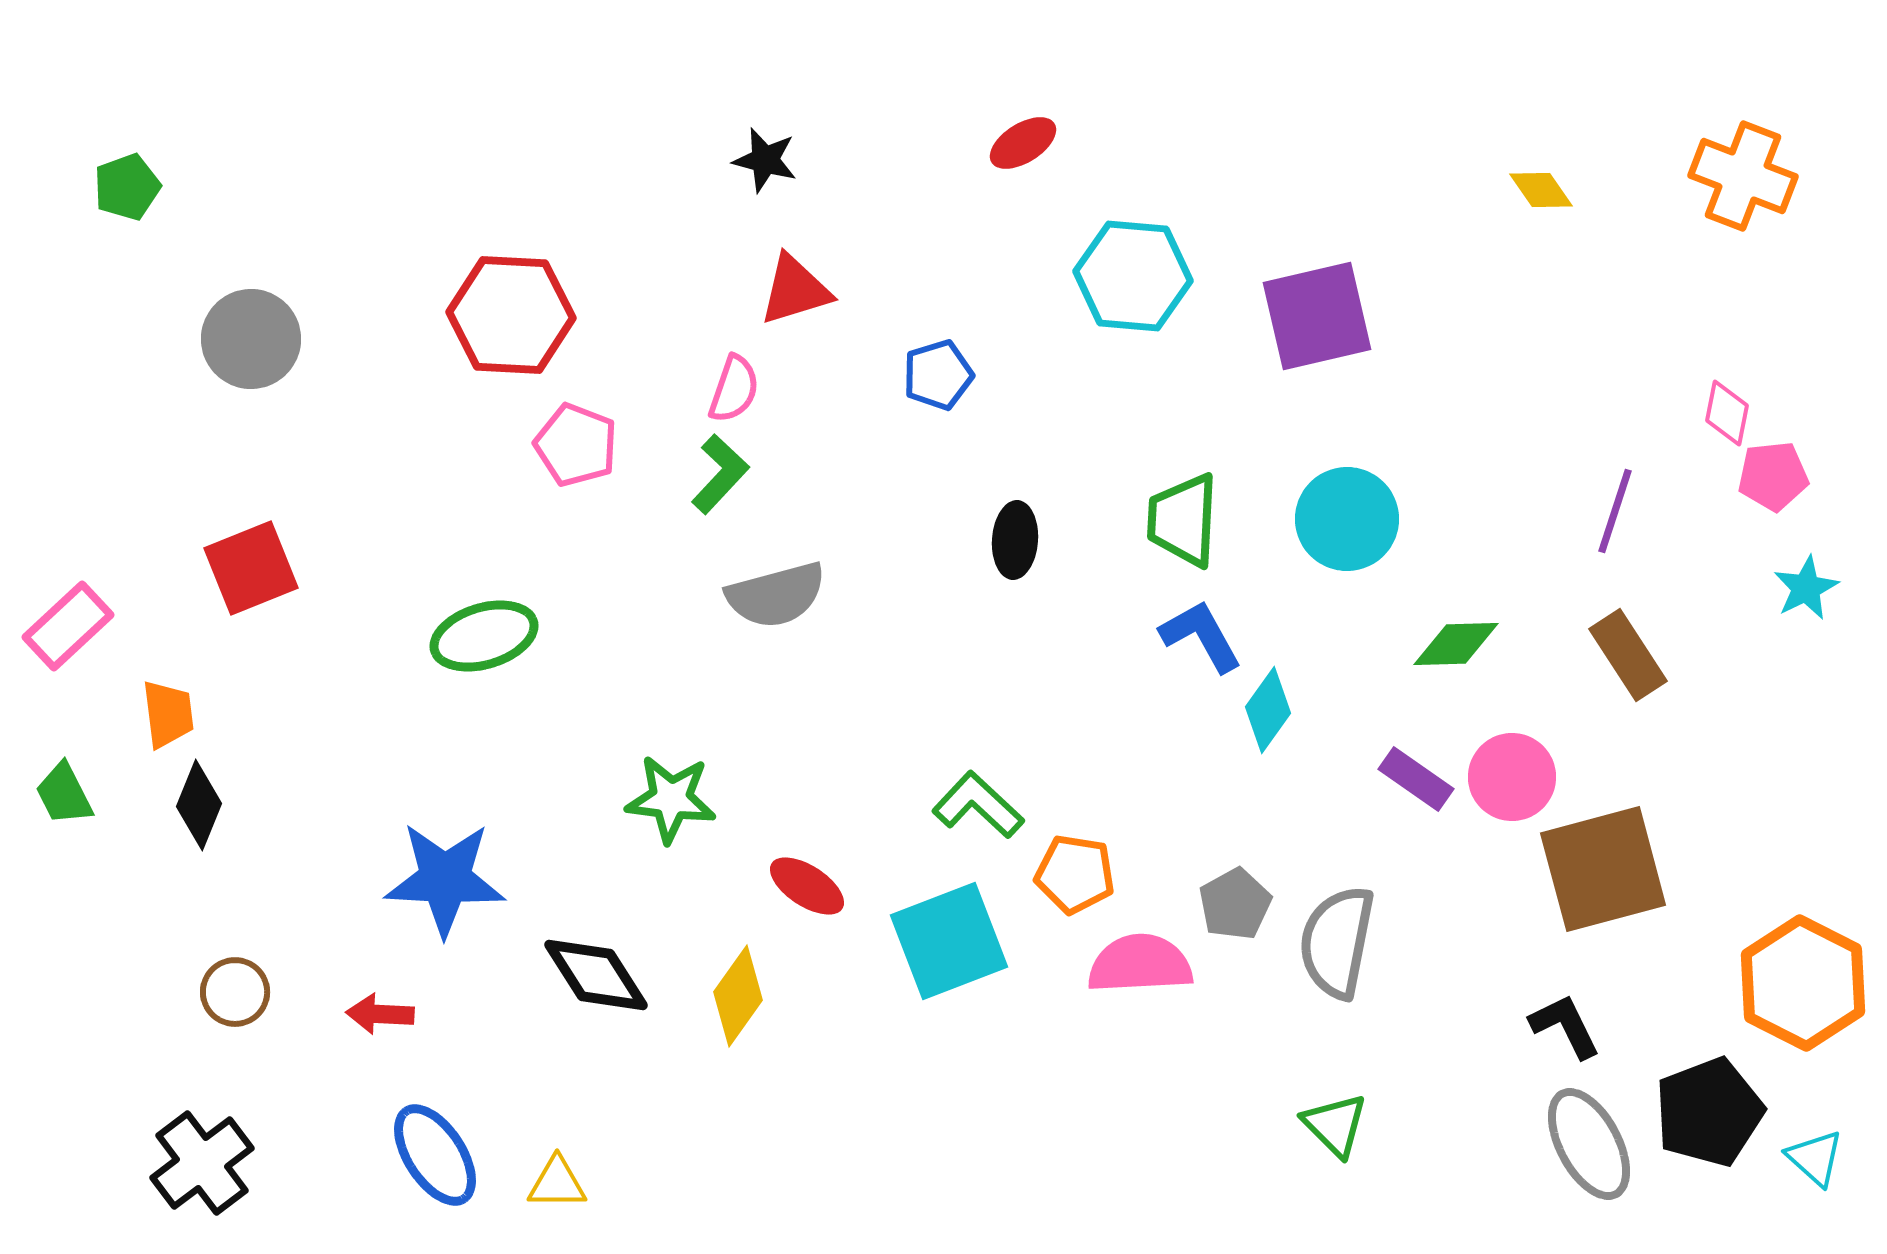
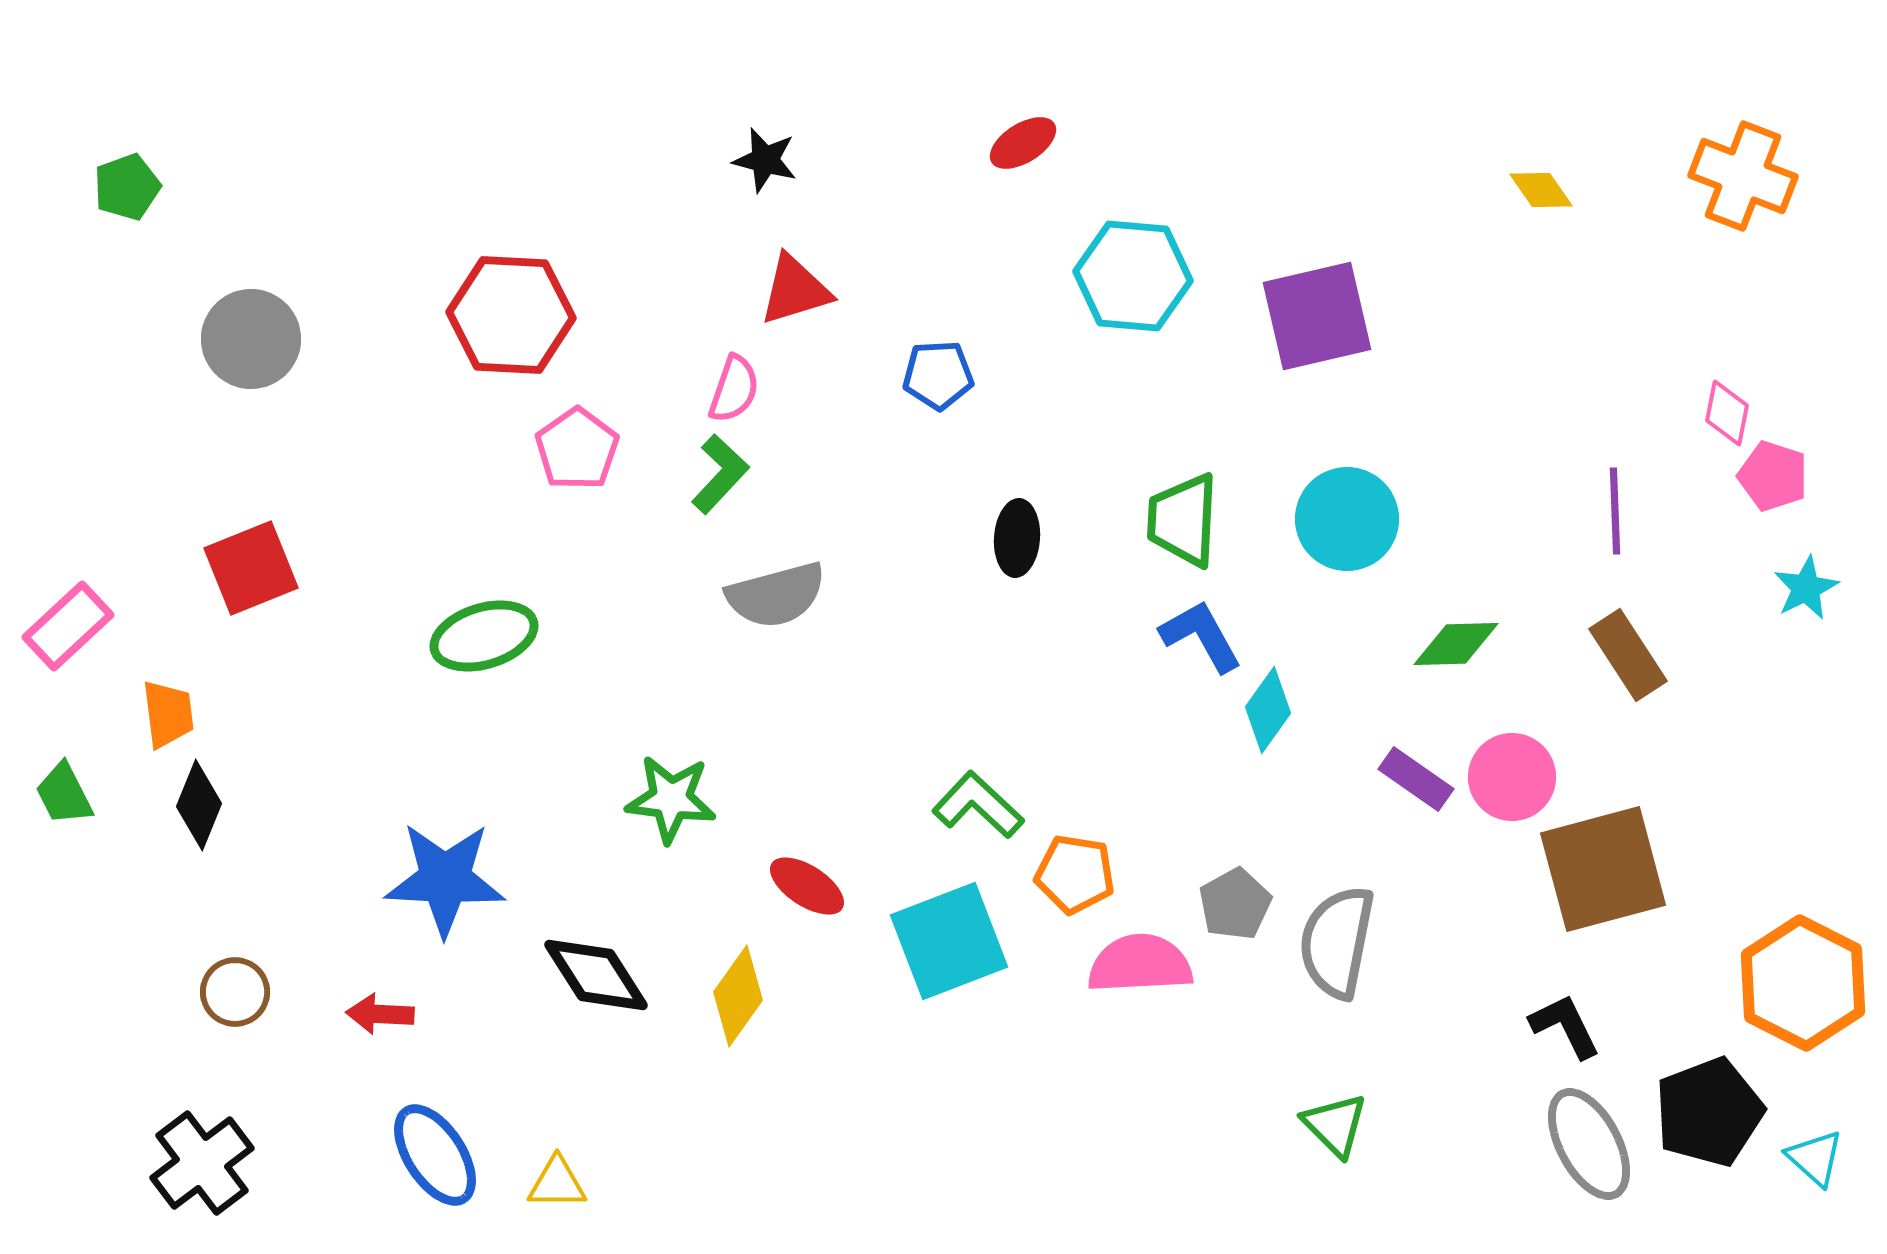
blue pentagon at (938, 375): rotated 14 degrees clockwise
pink pentagon at (576, 445): moved 1 px right, 4 px down; rotated 16 degrees clockwise
pink pentagon at (1773, 476): rotated 24 degrees clockwise
purple line at (1615, 511): rotated 20 degrees counterclockwise
black ellipse at (1015, 540): moved 2 px right, 2 px up
